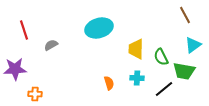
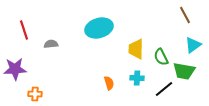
gray semicircle: moved 1 px up; rotated 24 degrees clockwise
